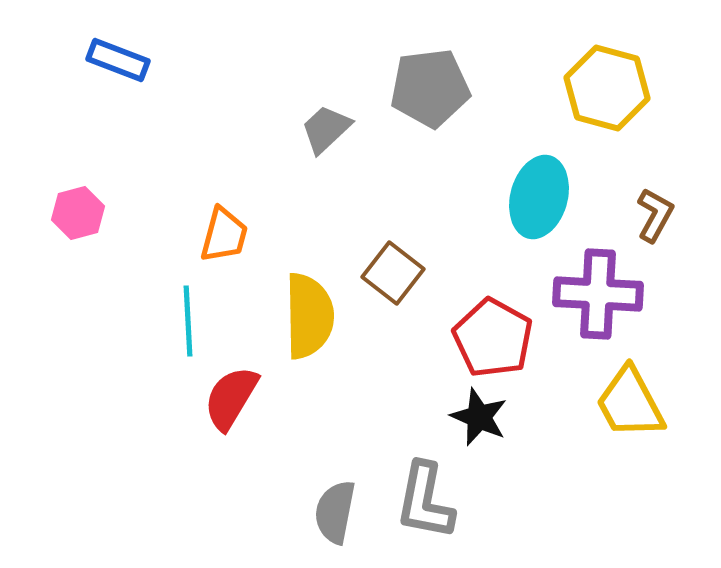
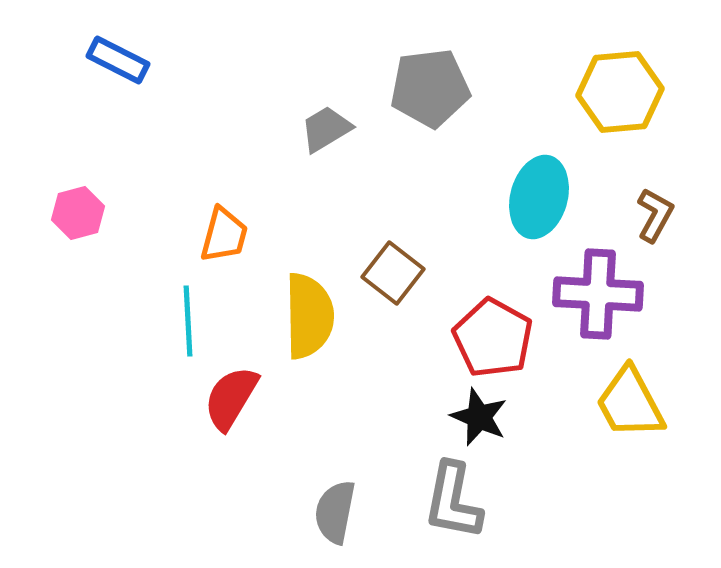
blue rectangle: rotated 6 degrees clockwise
yellow hexagon: moved 13 px right, 4 px down; rotated 20 degrees counterclockwise
gray trapezoid: rotated 12 degrees clockwise
gray L-shape: moved 28 px right
